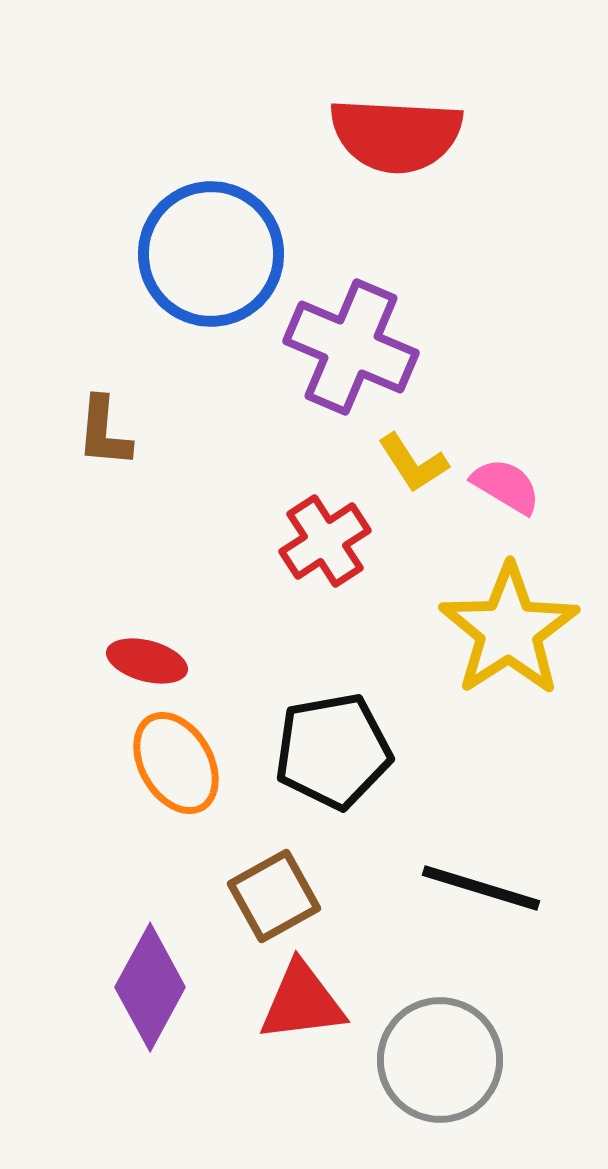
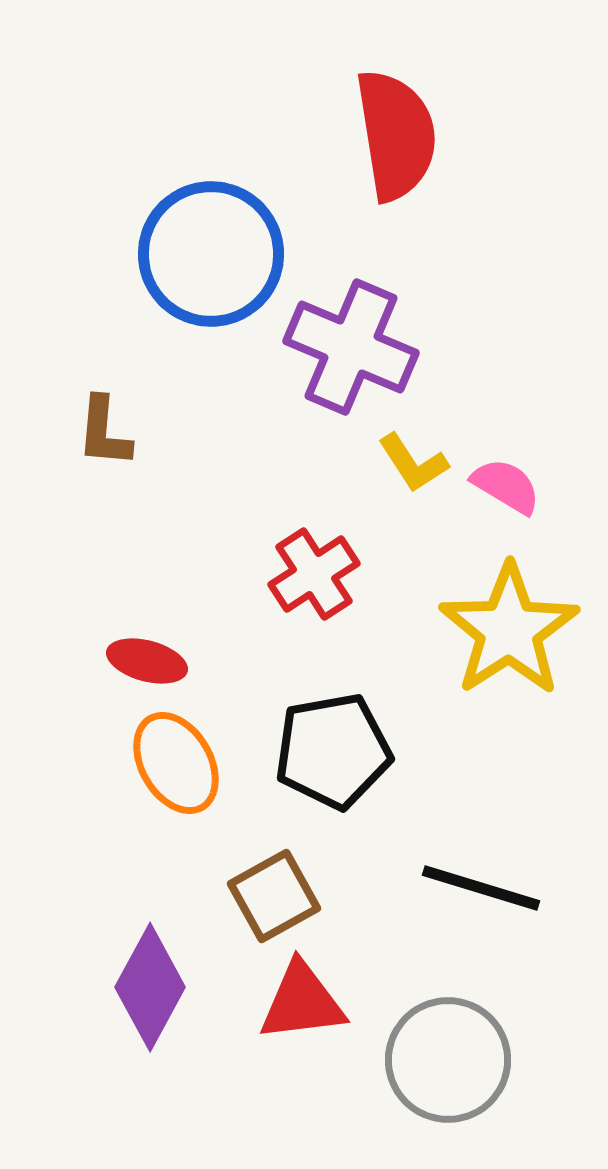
red semicircle: rotated 102 degrees counterclockwise
red cross: moved 11 px left, 33 px down
gray circle: moved 8 px right
